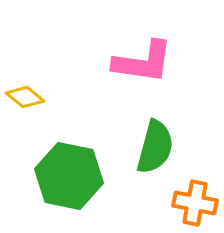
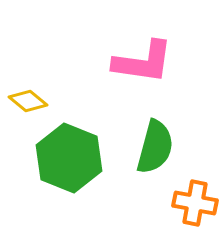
yellow diamond: moved 3 px right, 4 px down
green hexagon: moved 18 px up; rotated 10 degrees clockwise
